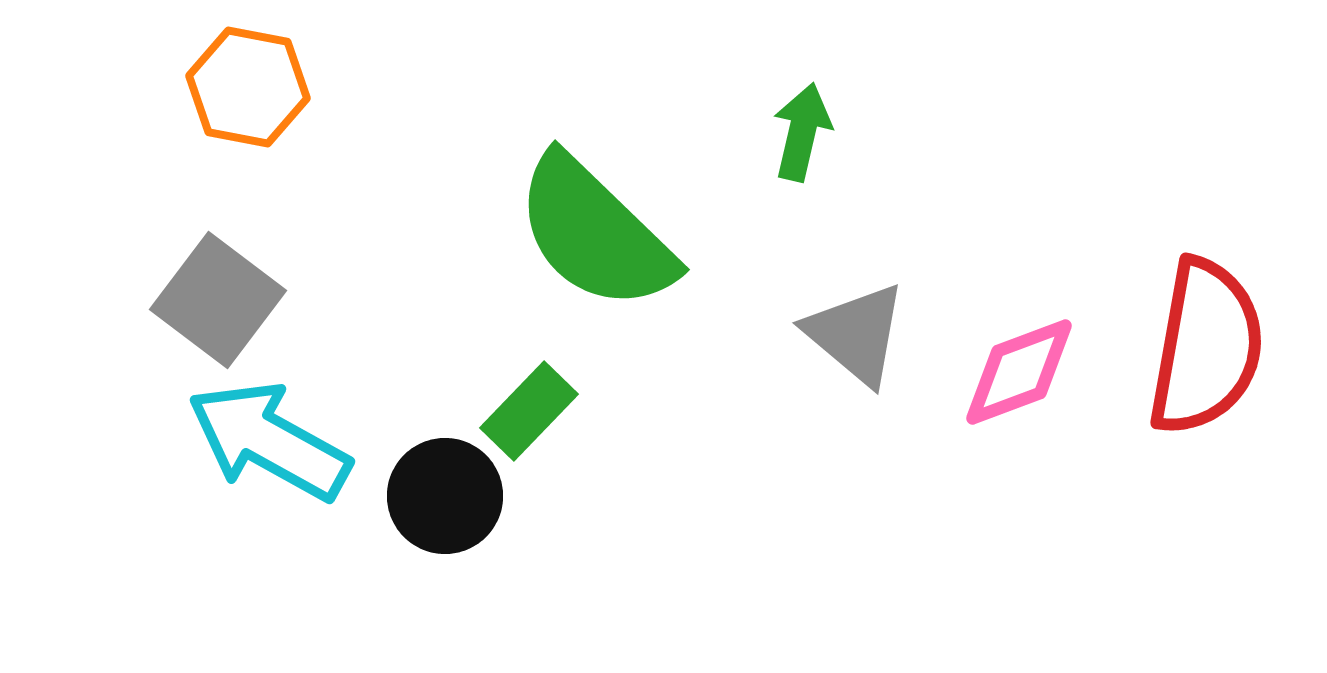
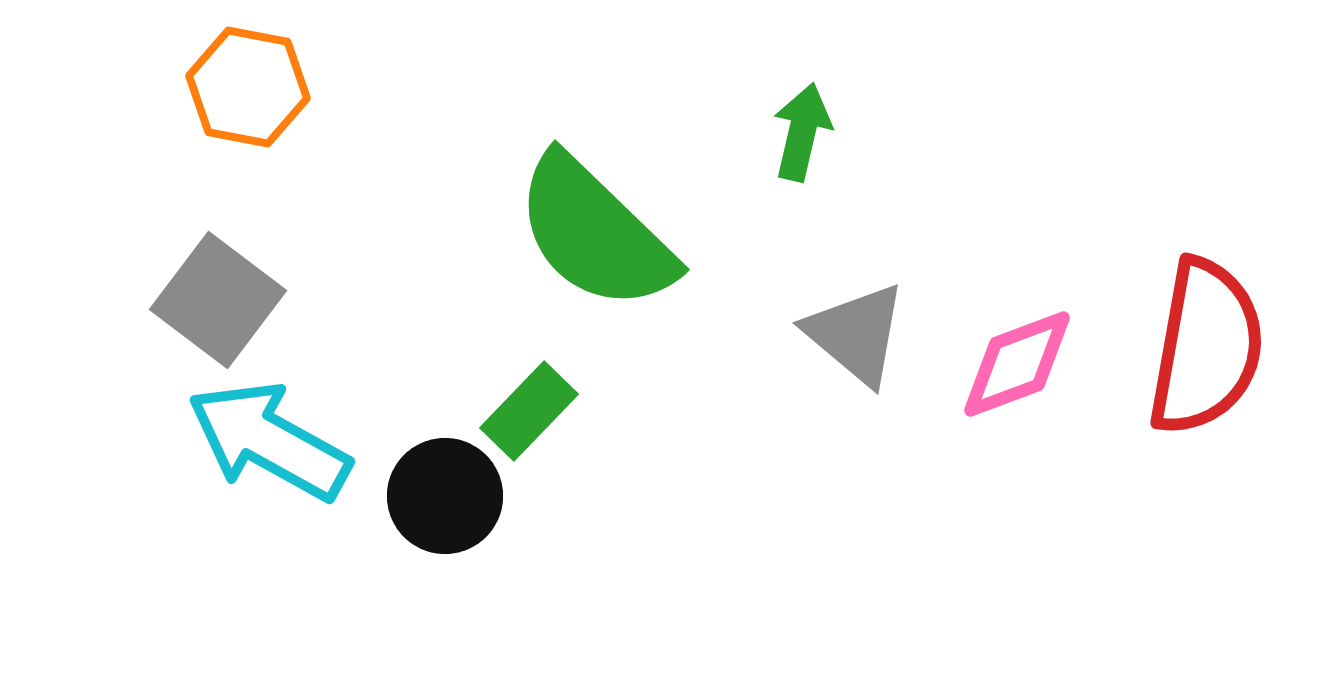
pink diamond: moved 2 px left, 8 px up
